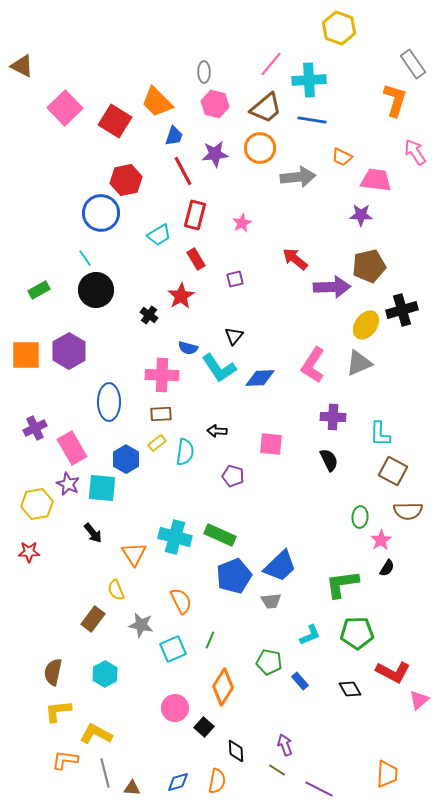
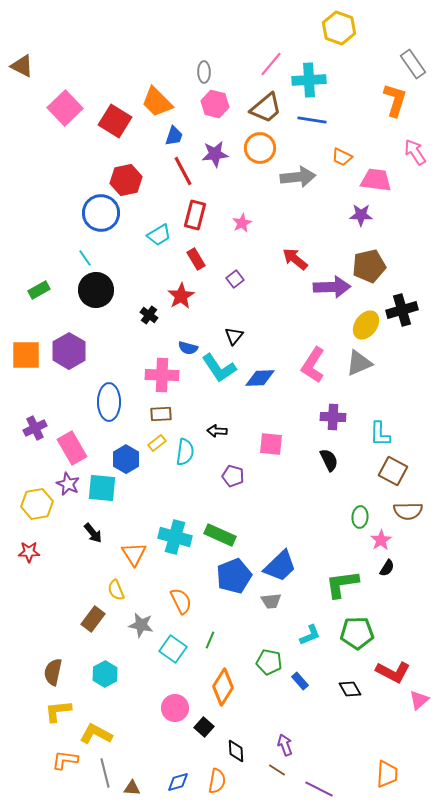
purple square at (235, 279): rotated 24 degrees counterclockwise
cyan square at (173, 649): rotated 32 degrees counterclockwise
